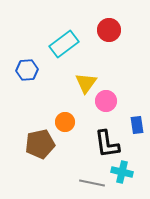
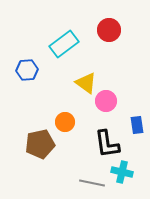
yellow triangle: rotated 30 degrees counterclockwise
